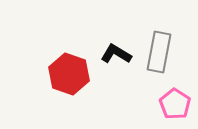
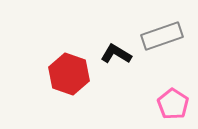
gray rectangle: moved 3 px right, 16 px up; rotated 60 degrees clockwise
pink pentagon: moved 2 px left
